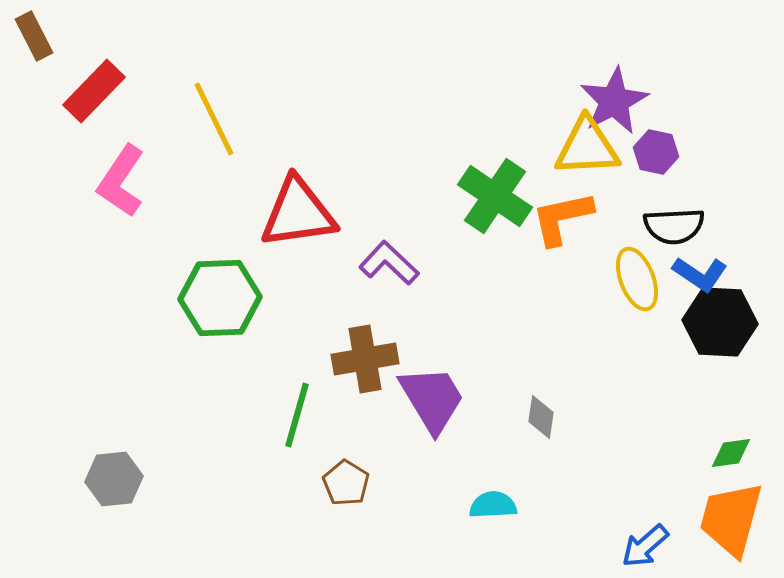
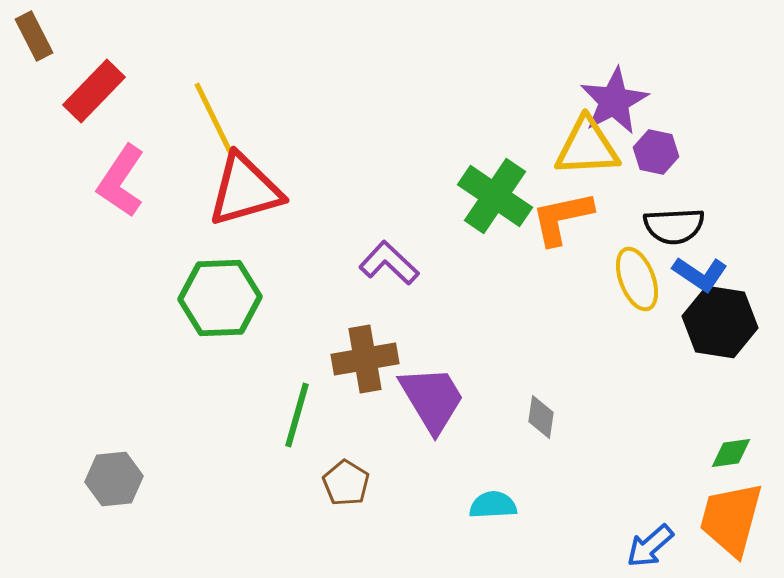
red triangle: moved 53 px left, 23 px up; rotated 8 degrees counterclockwise
black hexagon: rotated 6 degrees clockwise
blue arrow: moved 5 px right
